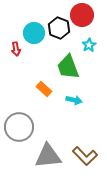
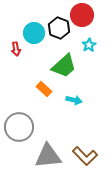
green trapezoid: moved 4 px left, 1 px up; rotated 112 degrees counterclockwise
